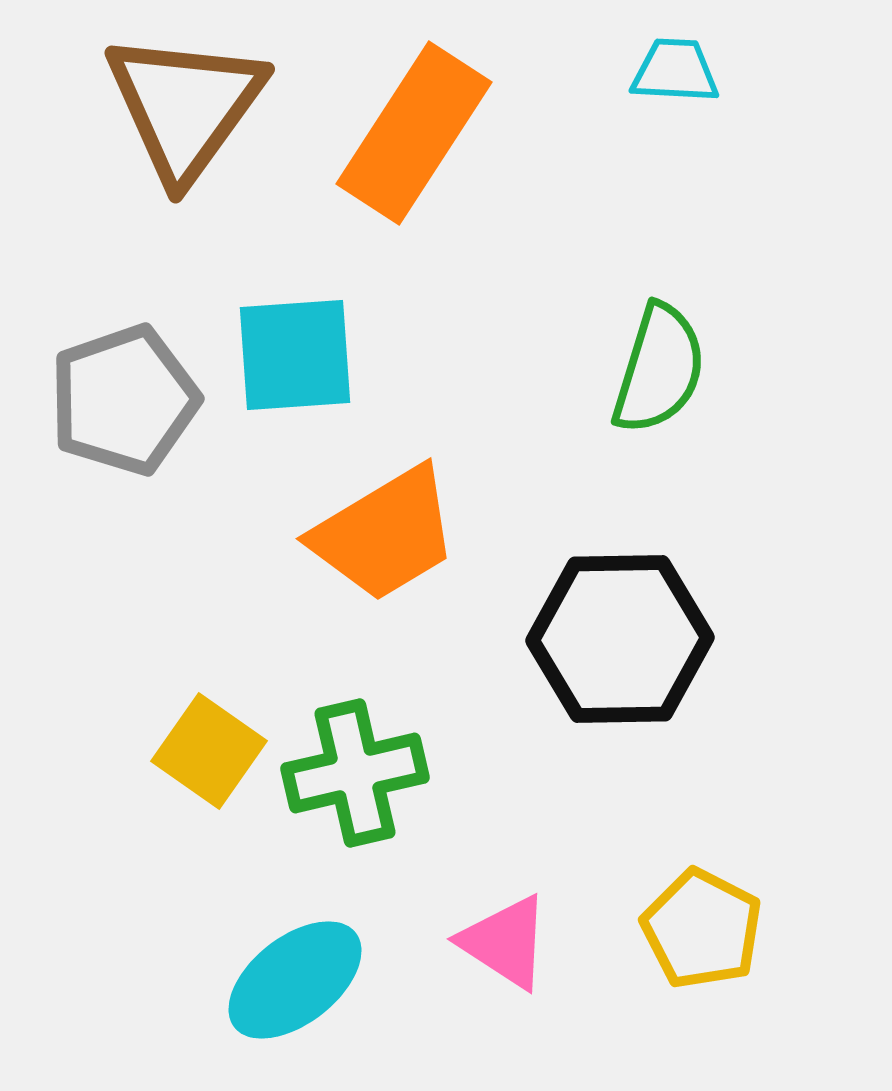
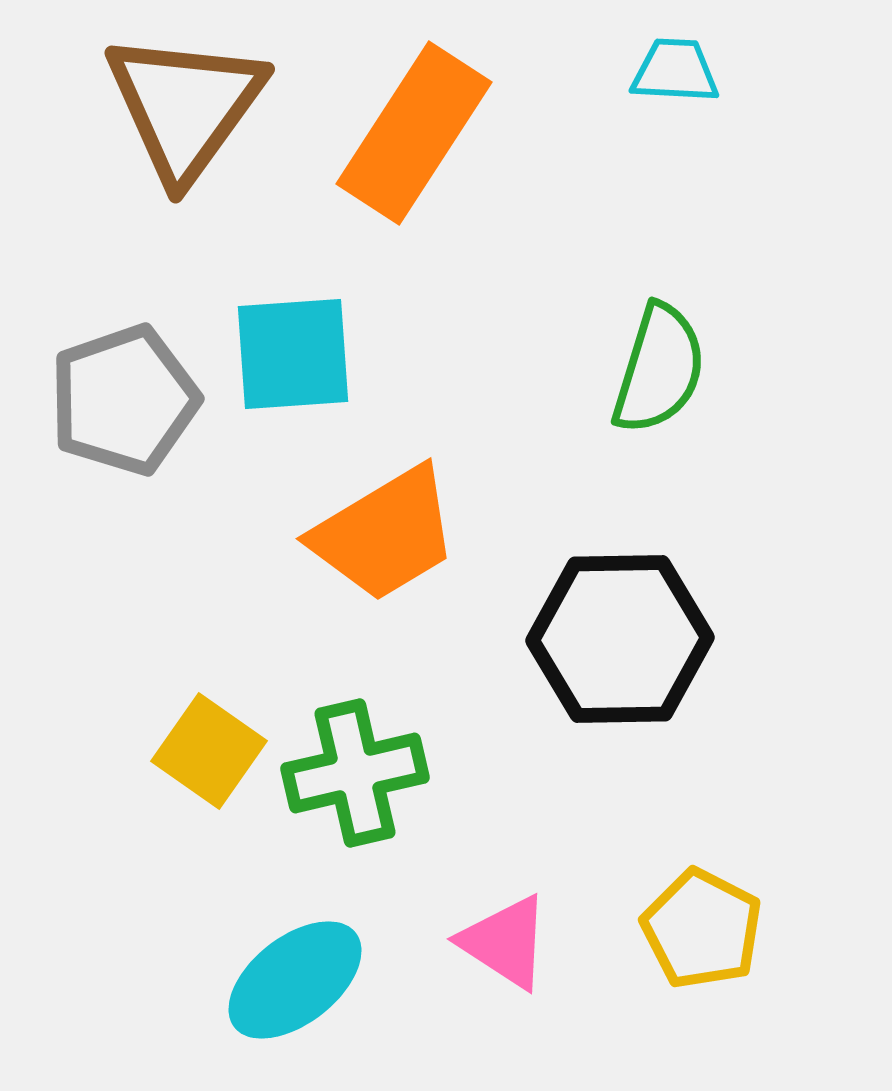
cyan square: moved 2 px left, 1 px up
